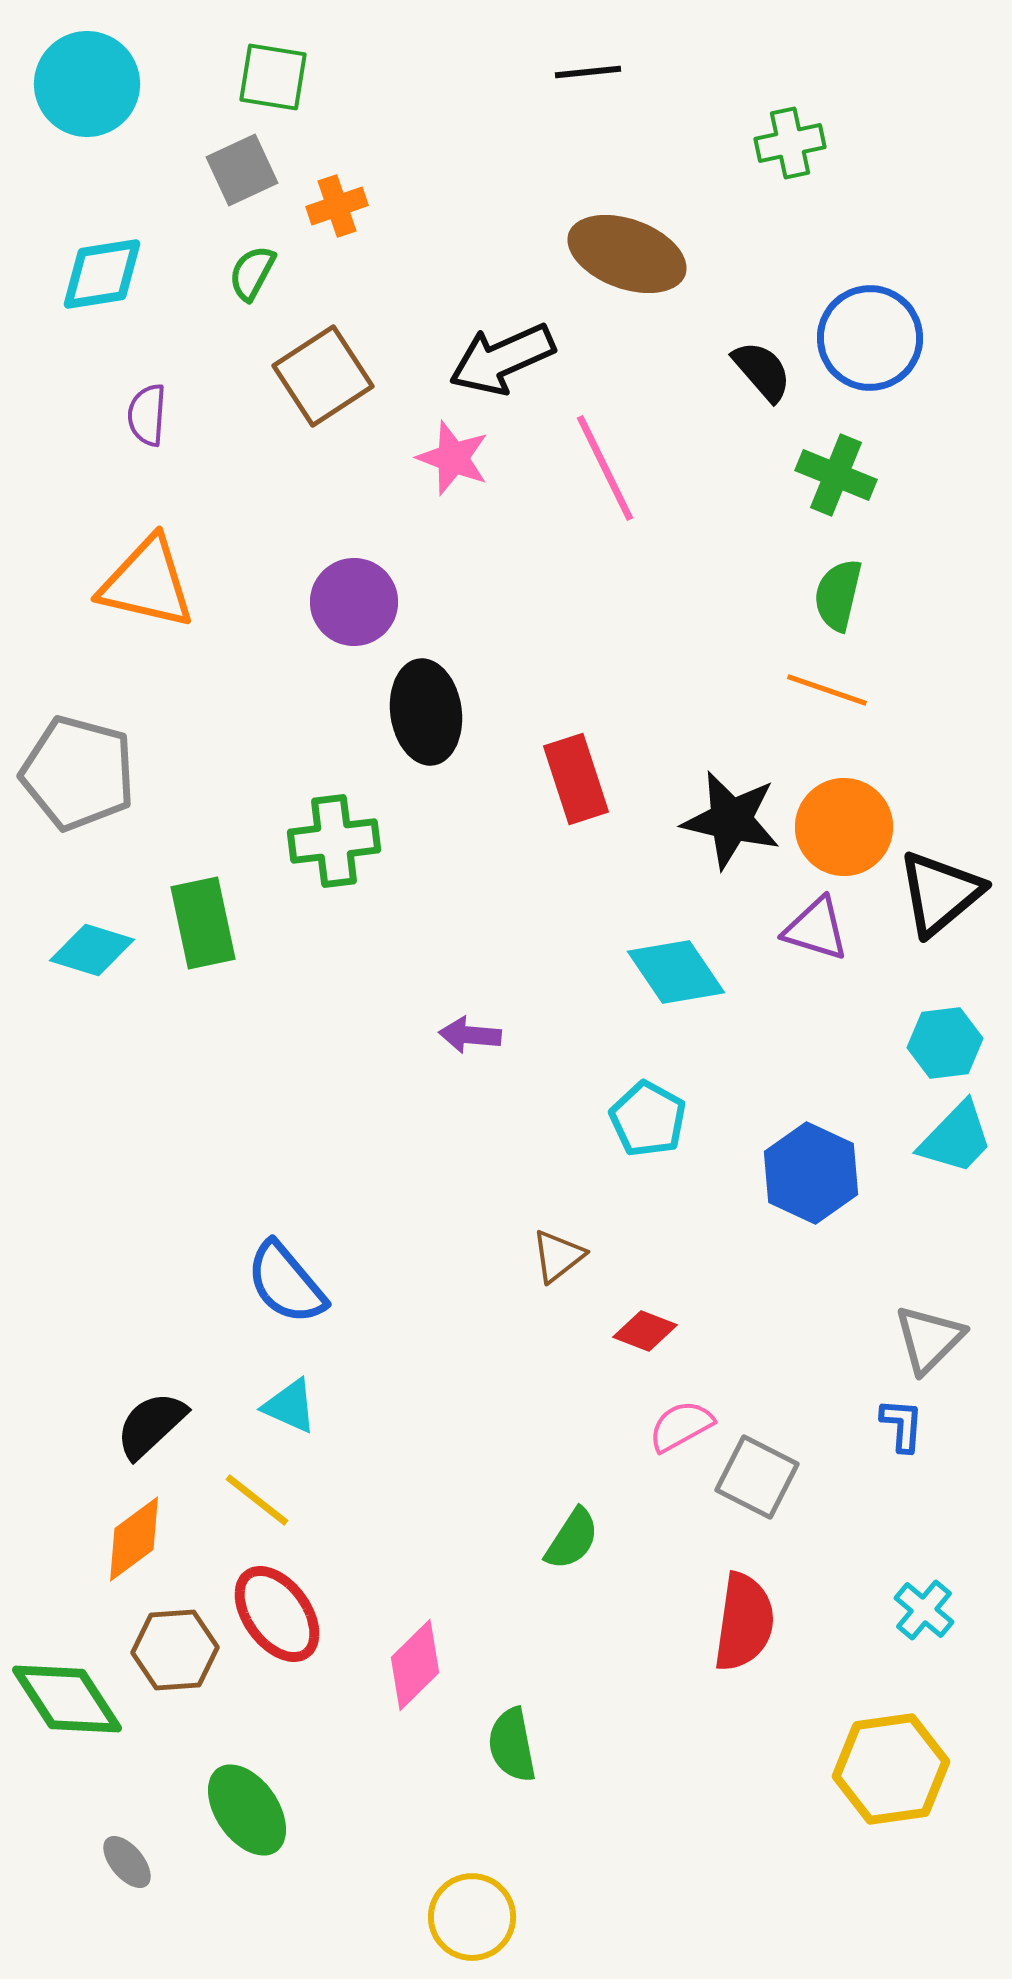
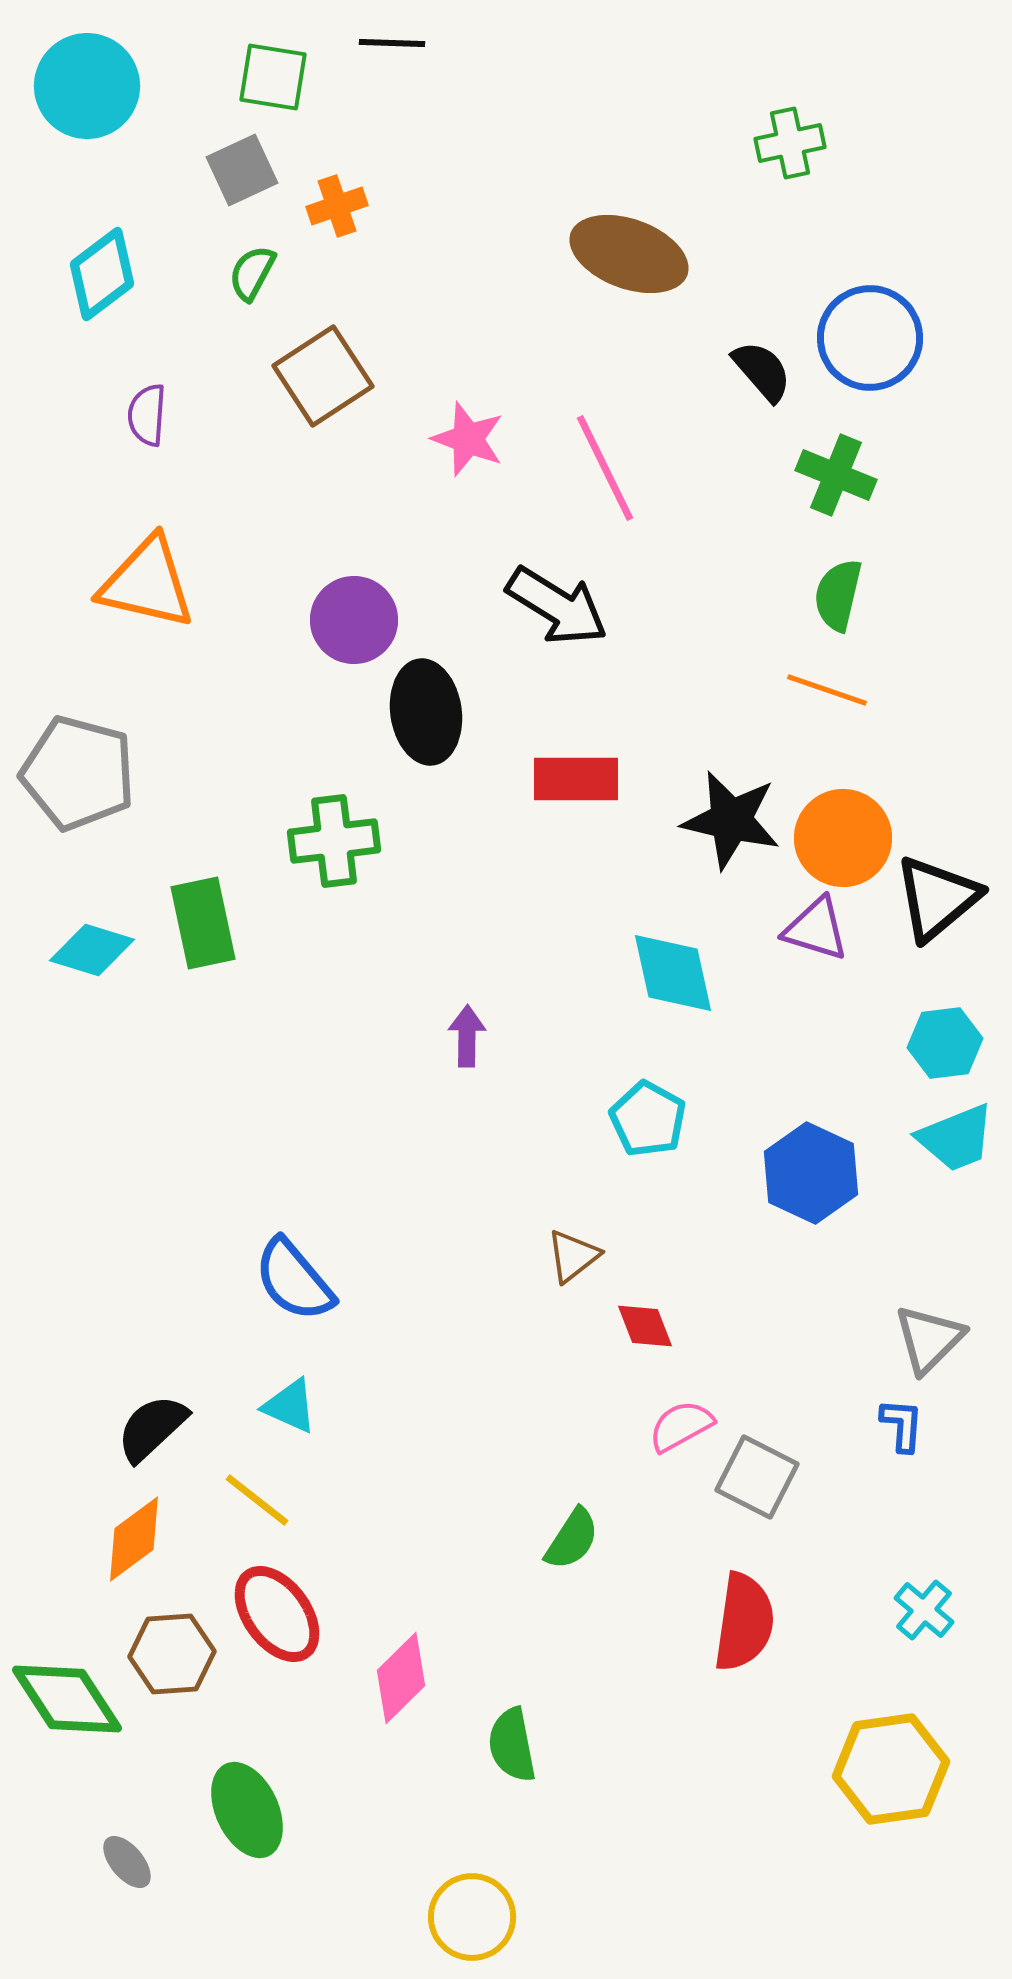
black line at (588, 72): moved 196 px left, 29 px up; rotated 8 degrees clockwise
cyan circle at (87, 84): moved 2 px down
brown ellipse at (627, 254): moved 2 px right
cyan diamond at (102, 274): rotated 28 degrees counterclockwise
black arrow at (502, 359): moved 55 px right, 247 px down; rotated 124 degrees counterclockwise
pink star at (453, 458): moved 15 px right, 19 px up
purple circle at (354, 602): moved 18 px down
red rectangle at (576, 779): rotated 72 degrees counterclockwise
orange circle at (844, 827): moved 1 px left, 11 px down
black triangle at (940, 893): moved 3 px left, 5 px down
cyan diamond at (676, 972): moved 3 px left, 1 px down; rotated 22 degrees clockwise
purple arrow at (470, 1035): moved 3 px left, 1 px down; rotated 86 degrees clockwise
cyan trapezoid at (956, 1138): rotated 24 degrees clockwise
brown triangle at (558, 1256): moved 15 px right
blue semicircle at (286, 1283): moved 8 px right, 3 px up
red diamond at (645, 1331): moved 5 px up; rotated 48 degrees clockwise
black semicircle at (151, 1425): moved 1 px right, 3 px down
brown hexagon at (175, 1650): moved 3 px left, 4 px down
pink diamond at (415, 1665): moved 14 px left, 13 px down
green ellipse at (247, 1810): rotated 10 degrees clockwise
